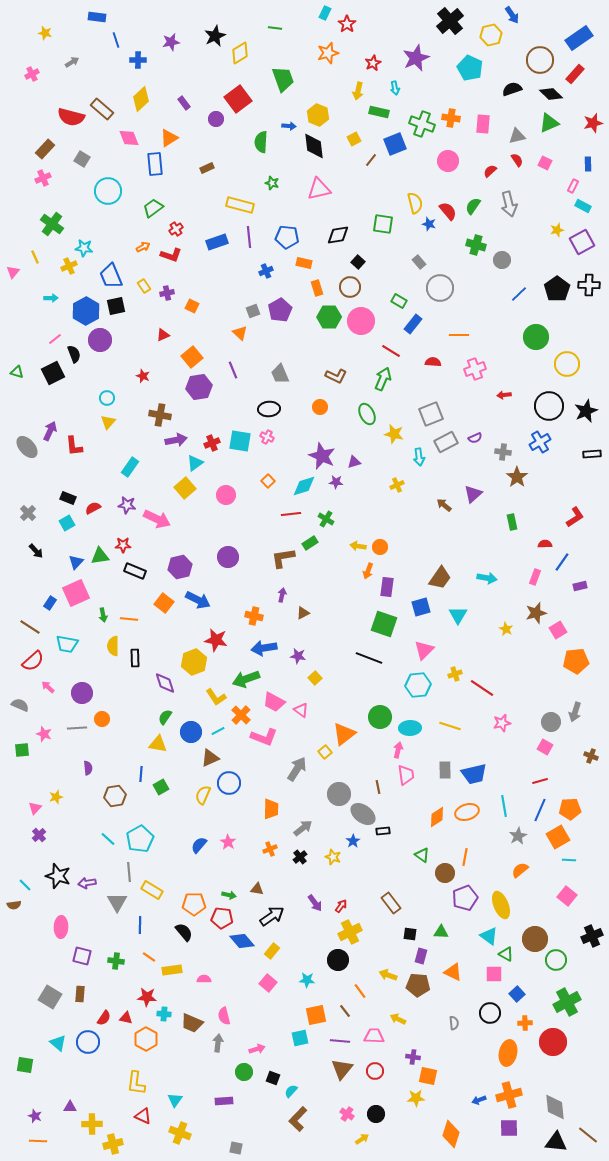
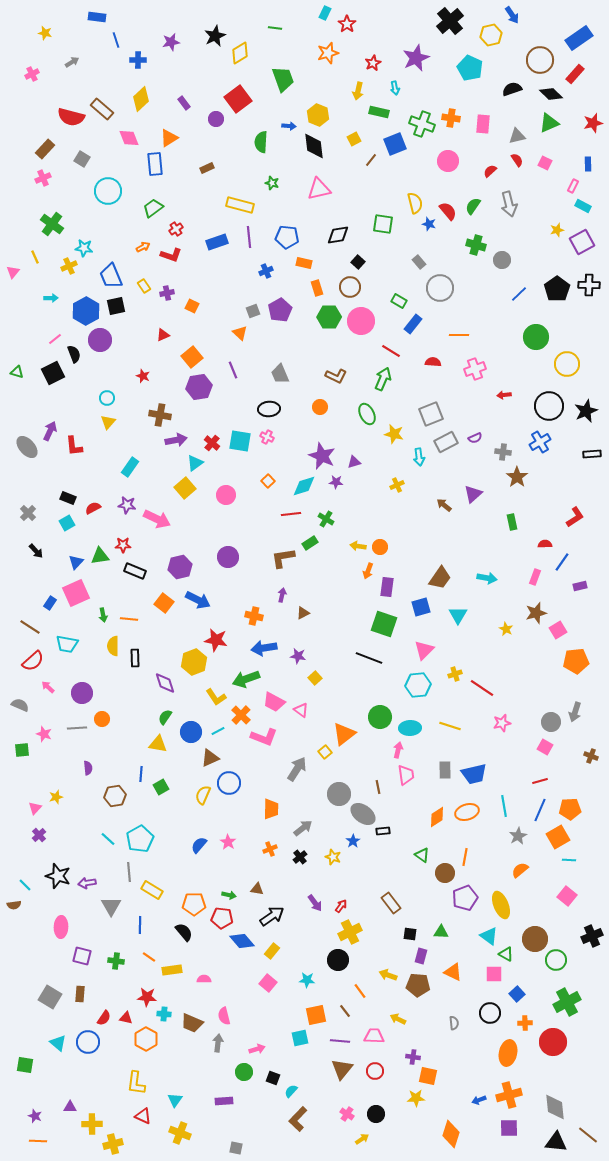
red cross at (212, 443): rotated 28 degrees counterclockwise
gray triangle at (117, 902): moved 6 px left, 4 px down
